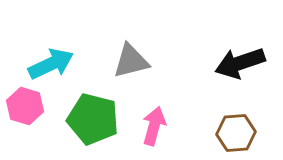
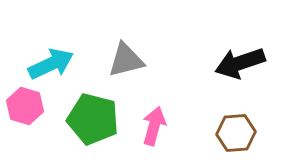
gray triangle: moved 5 px left, 1 px up
